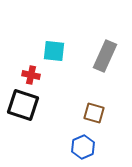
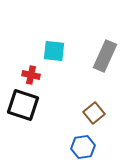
brown square: rotated 35 degrees clockwise
blue hexagon: rotated 15 degrees clockwise
